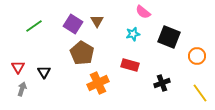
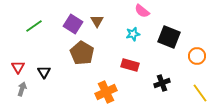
pink semicircle: moved 1 px left, 1 px up
orange cross: moved 8 px right, 9 px down
